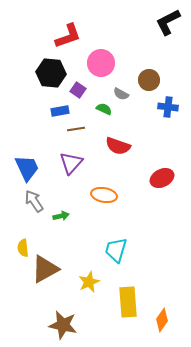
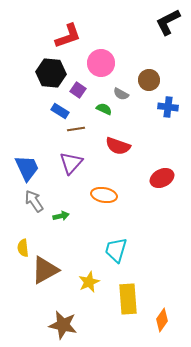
blue rectangle: rotated 42 degrees clockwise
brown triangle: moved 1 px down
yellow rectangle: moved 3 px up
